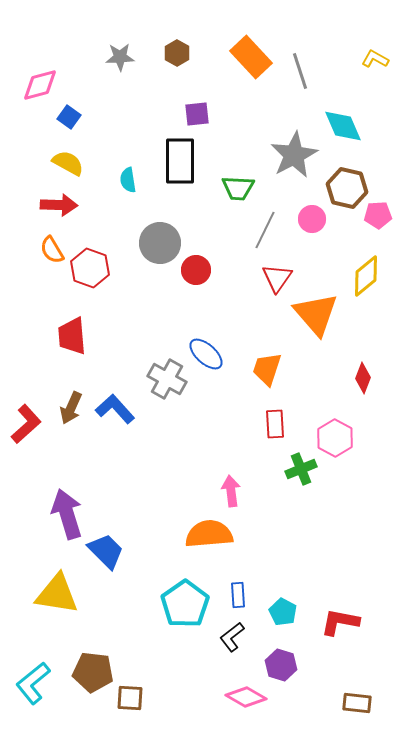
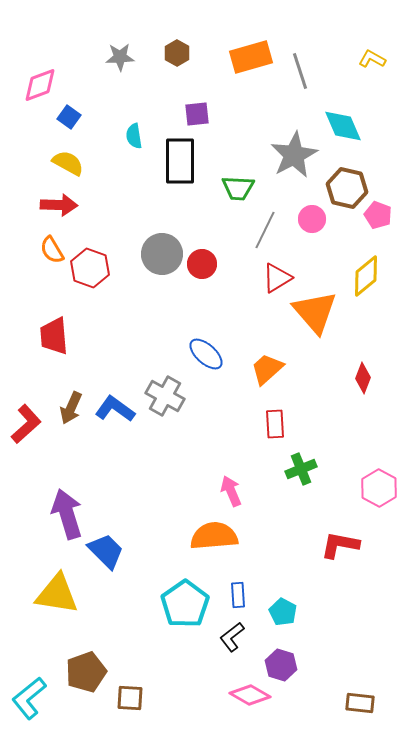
orange rectangle at (251, 57): rotated 63 degrees counterclockwise
yellow L-shape at (375, 59): moved 3 px left
pink diamond at (40, 85): rotated 6 degrees counterclockwise
cyan semicircle at (128, 180): moved 6 px right, 44 px up
pink pentagon at (378, 215): rotated 24 degrees clockwise
gray circle at (160, 243): moved 2 px right, 11 px down
red circle at (196, 270): moved 6 px right, 6 px up
red triangle at (277, 278): rotated 24 degrees clockwise
orange triangle at (316, 314): moved 1 px left, 2 px up
red trapezoid at (72, 336): moved 18 px left
orange trapezoid at (267, 369): rotated 30 degrees clockwise
gray cross at (167, 379): moved 2 px left, 17 px down
blue L-shape at (115, 409): rotated 12 degrees counterclockwise
pink hexagon at (335, 438): moved 44 px right, 50 px down
pink arrow at (231, 491): rotated 16 degrees counterclockwise
orange semicircle at (209, 534): moved 5 px right, 2 px down
red L-shape at (340, 622): moved 77 px up
brown pentagon at (93, 672): moved 7 px left; rotated 27 degrees counterclockwise
cyan L-shape at (33, 683): moved 4 px left, 15 px down
pink diamond at (246, 697): moved 4 px right, 2 px up
brown rectangle at (357, 703): moved 3 px right
